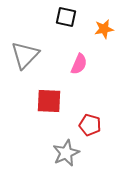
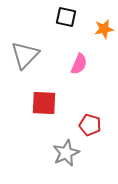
red square: moved 5 px left, 2 px down
